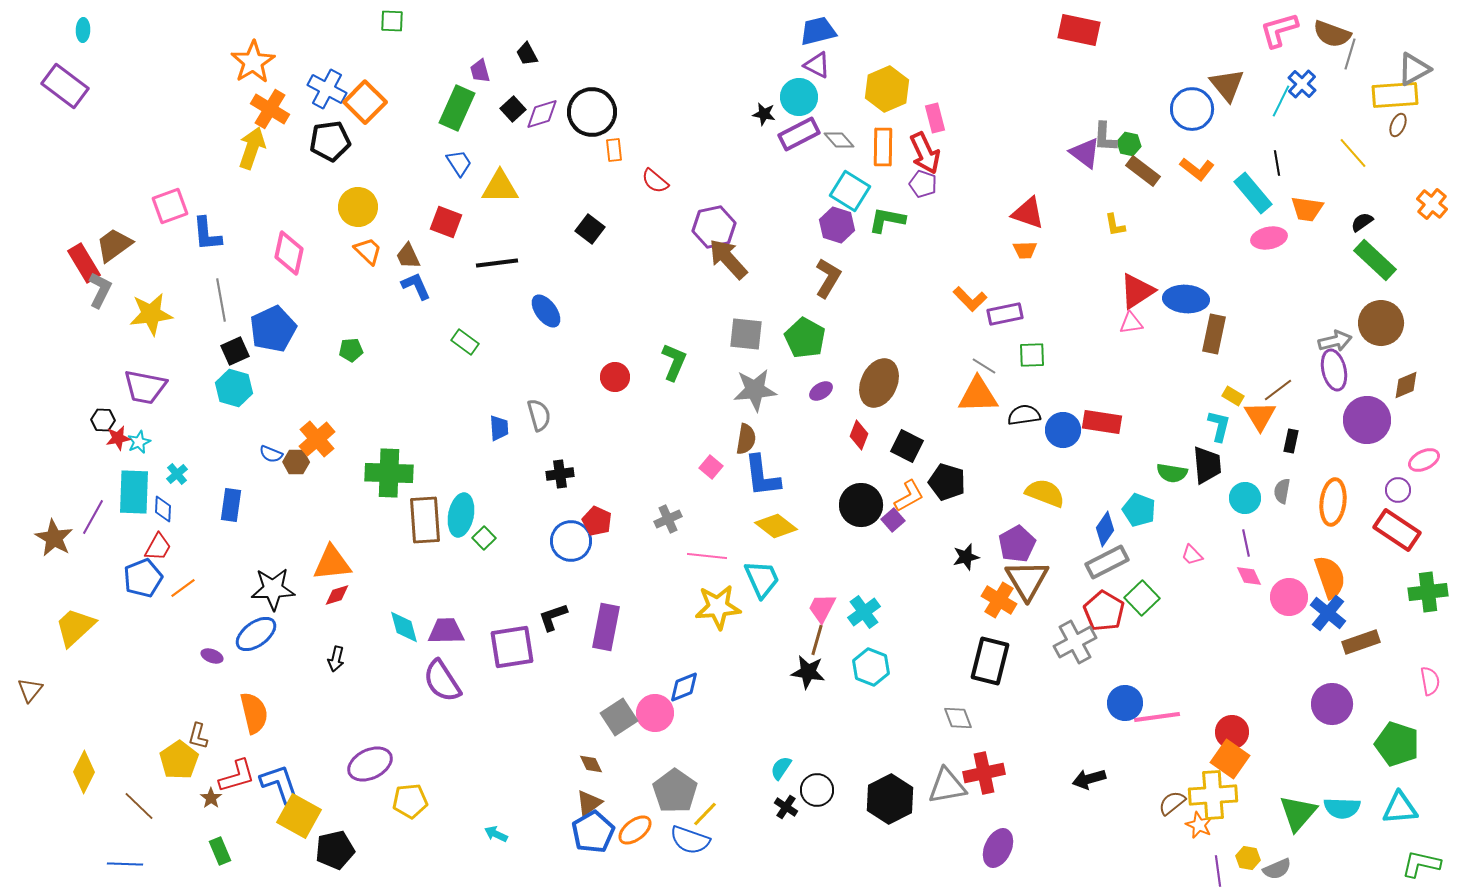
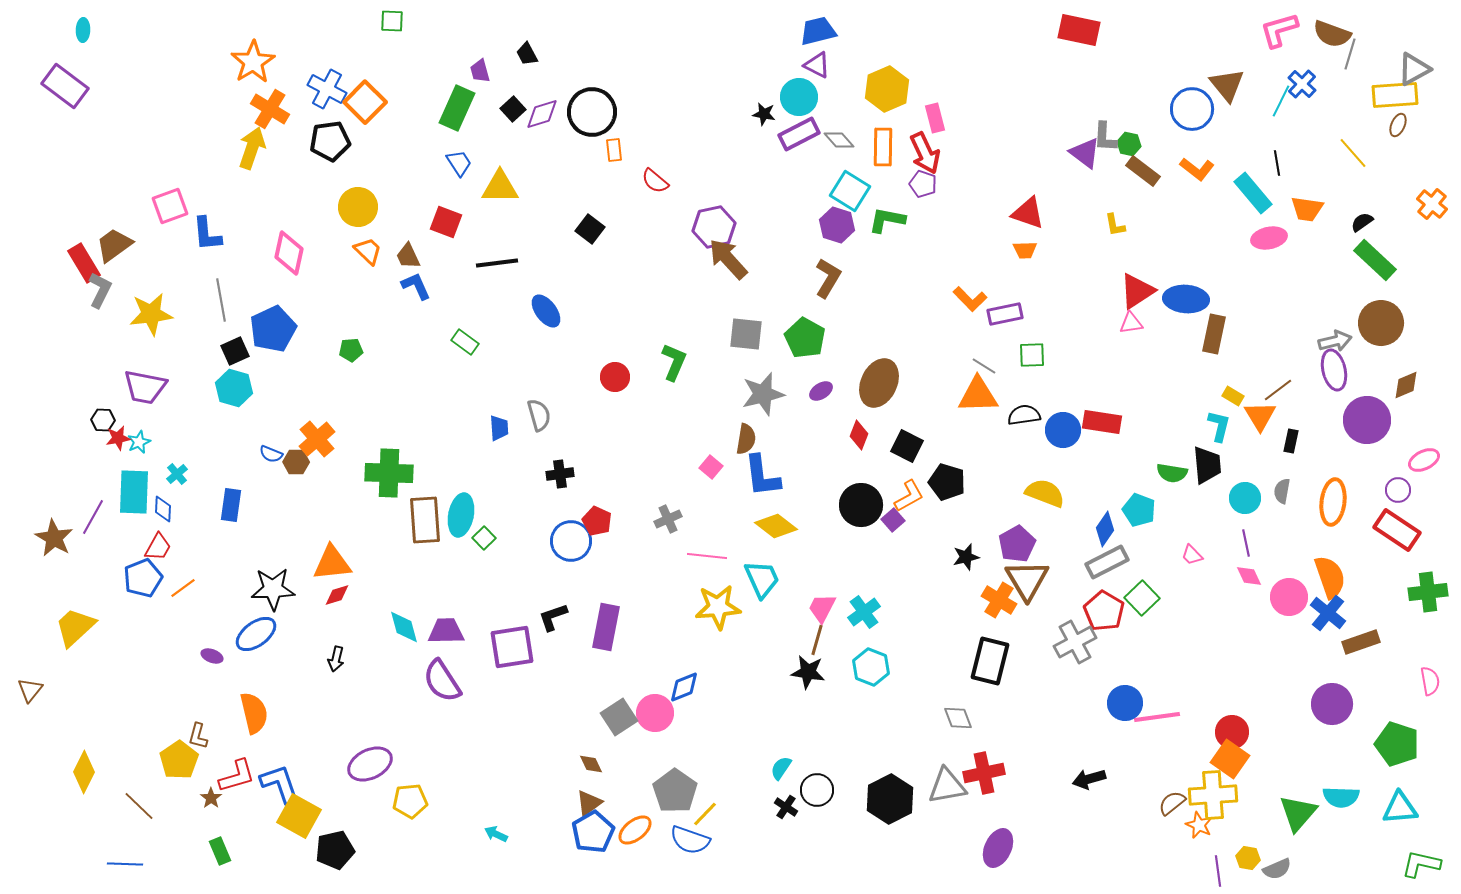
gray star at (755, 390): moved 8 px right, 4 px down; rotated 9 degrees counterclockwise
cyan semicircle at (1342, 808): moved 1 px left, 11 px up
